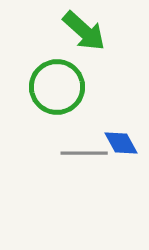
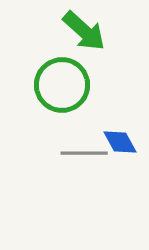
green circle: moved 5 px right, 2 px up
blue diamond: moved 1 px left, 1 px up
